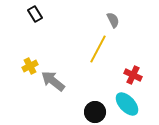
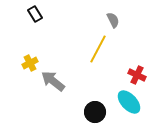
yellow cross: moved 3 px up
red cross: moved 4 px right
cyan ellipse: moved 2 px right, 2 px up
